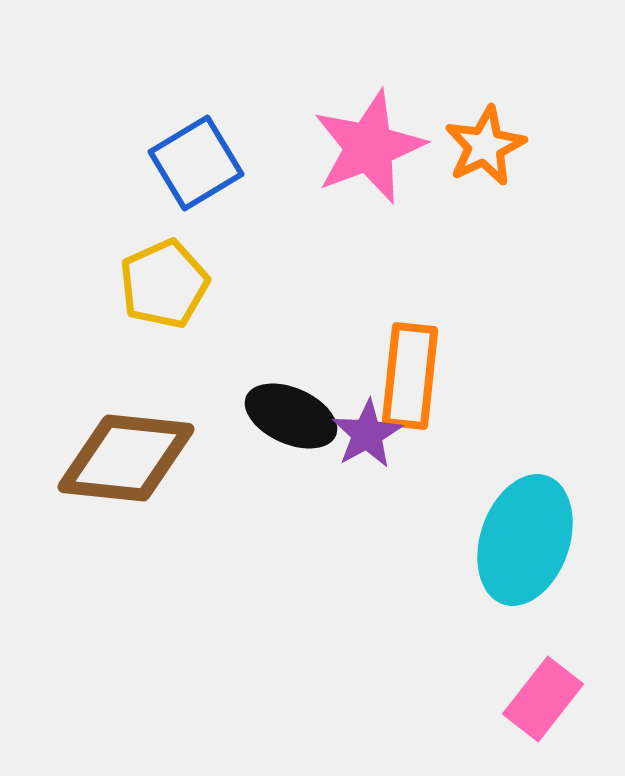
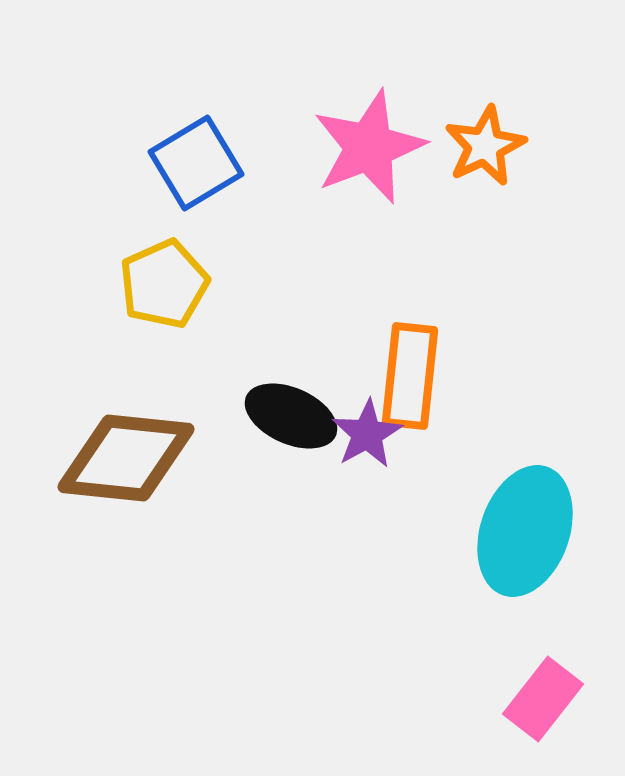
cyan ellipse: moved 9 px up
